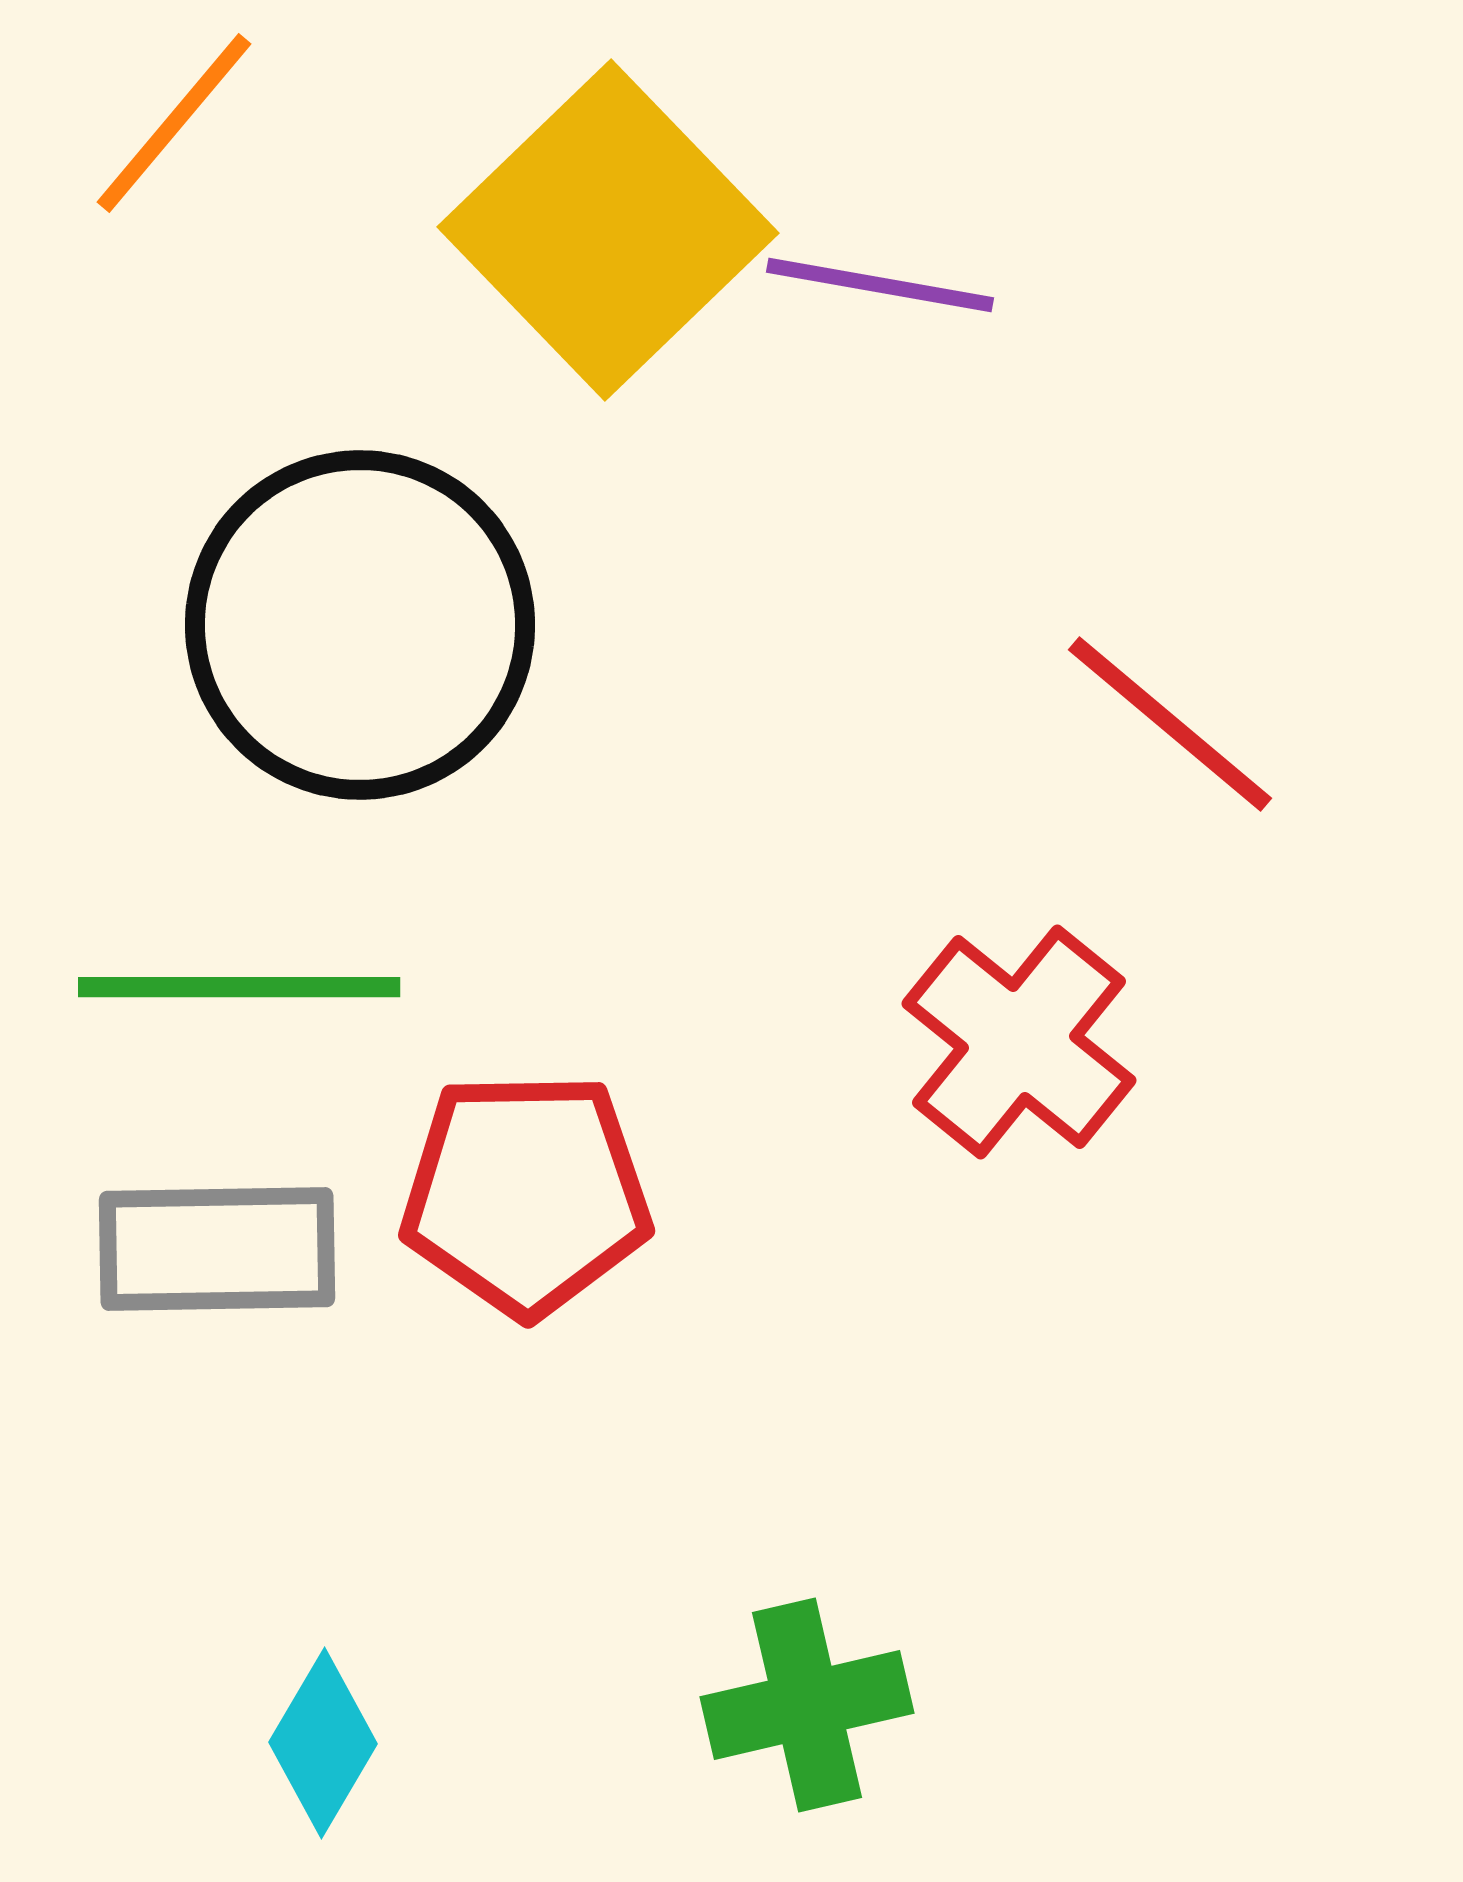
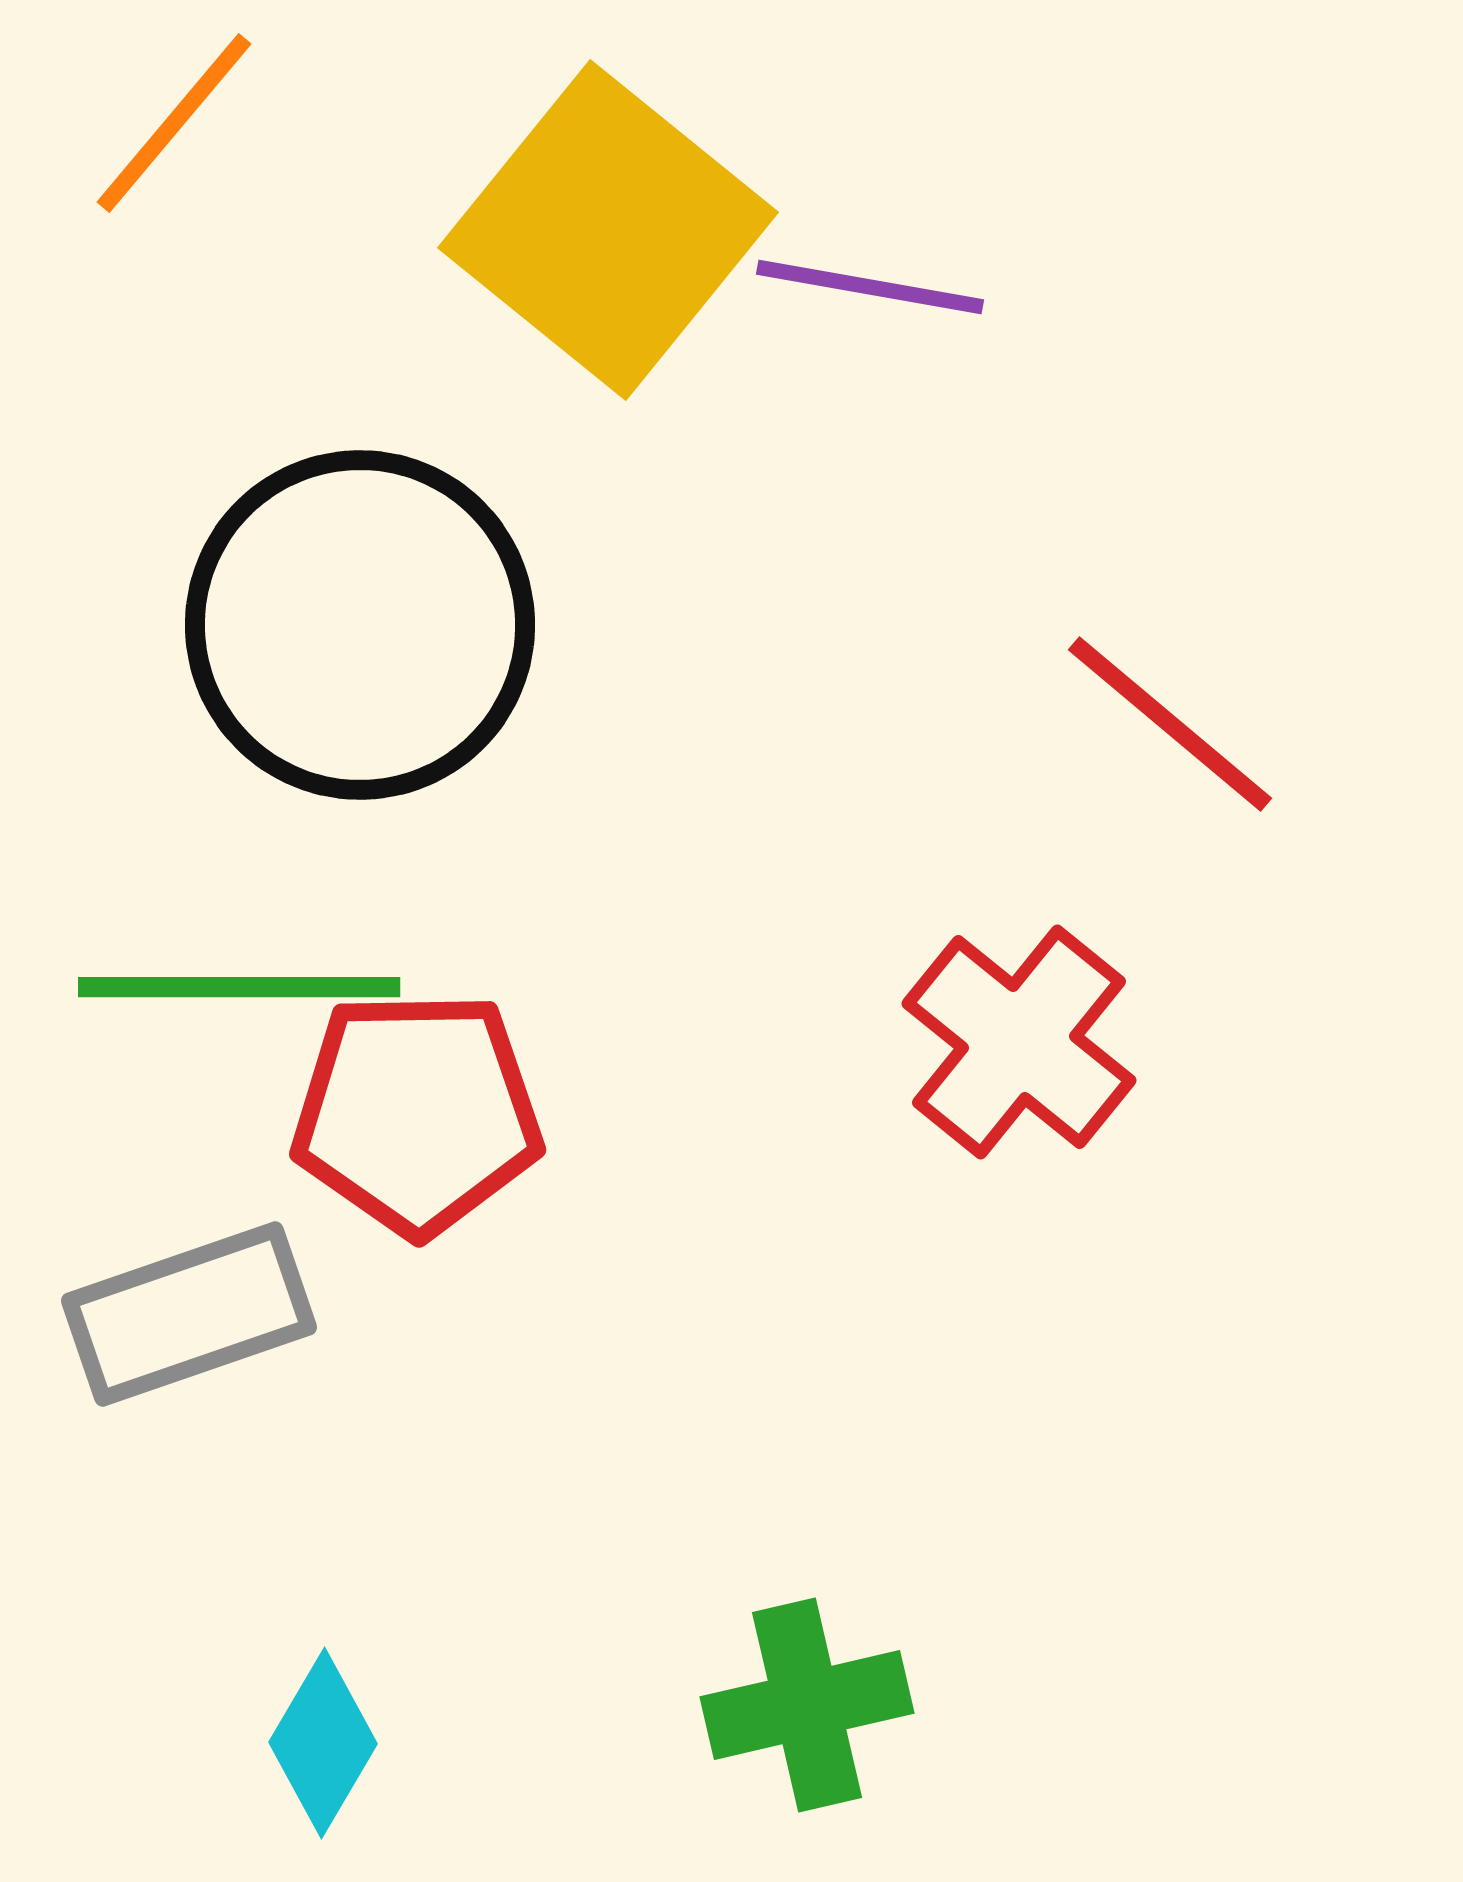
yellow square: rotated 7 degrees counterclockwise
purple line: moved 10 px left, 2 px down
red pentagon: moved 109 px left, 81 px up
gray rectangle: moved 28 px left, 65 px down; rotated 18 degrees counterclockwise
